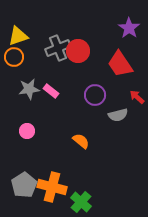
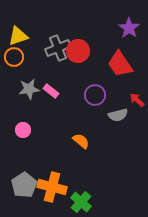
red arrow: moved 3 px down
pink circle: moved 4 px left, 1 px up
